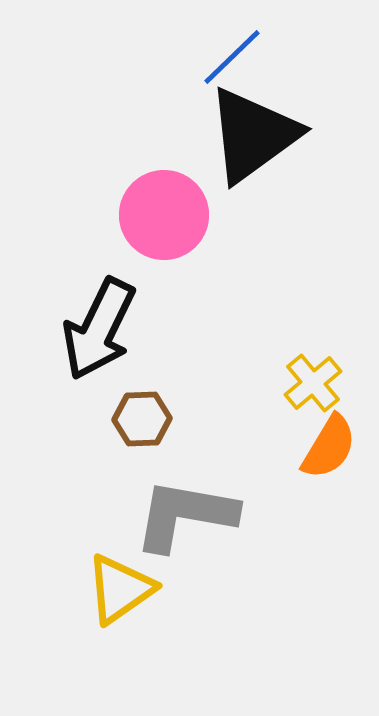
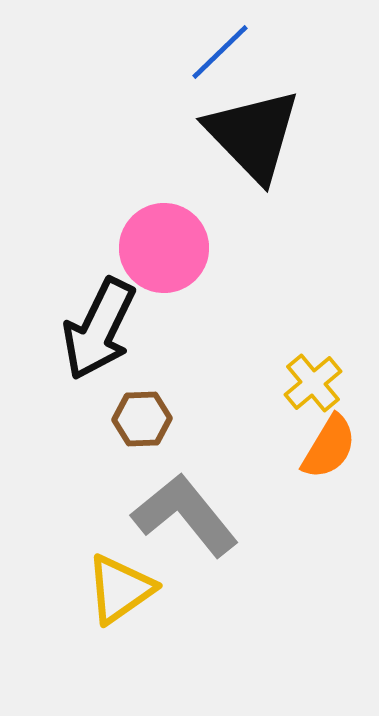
blue line: moved 12 px left, 5 px up
black triangle: rotated 38 degrees counterclockwise
pink circle: moved 33 px down
gray L-shape: rotated 41 degrees clockwise
